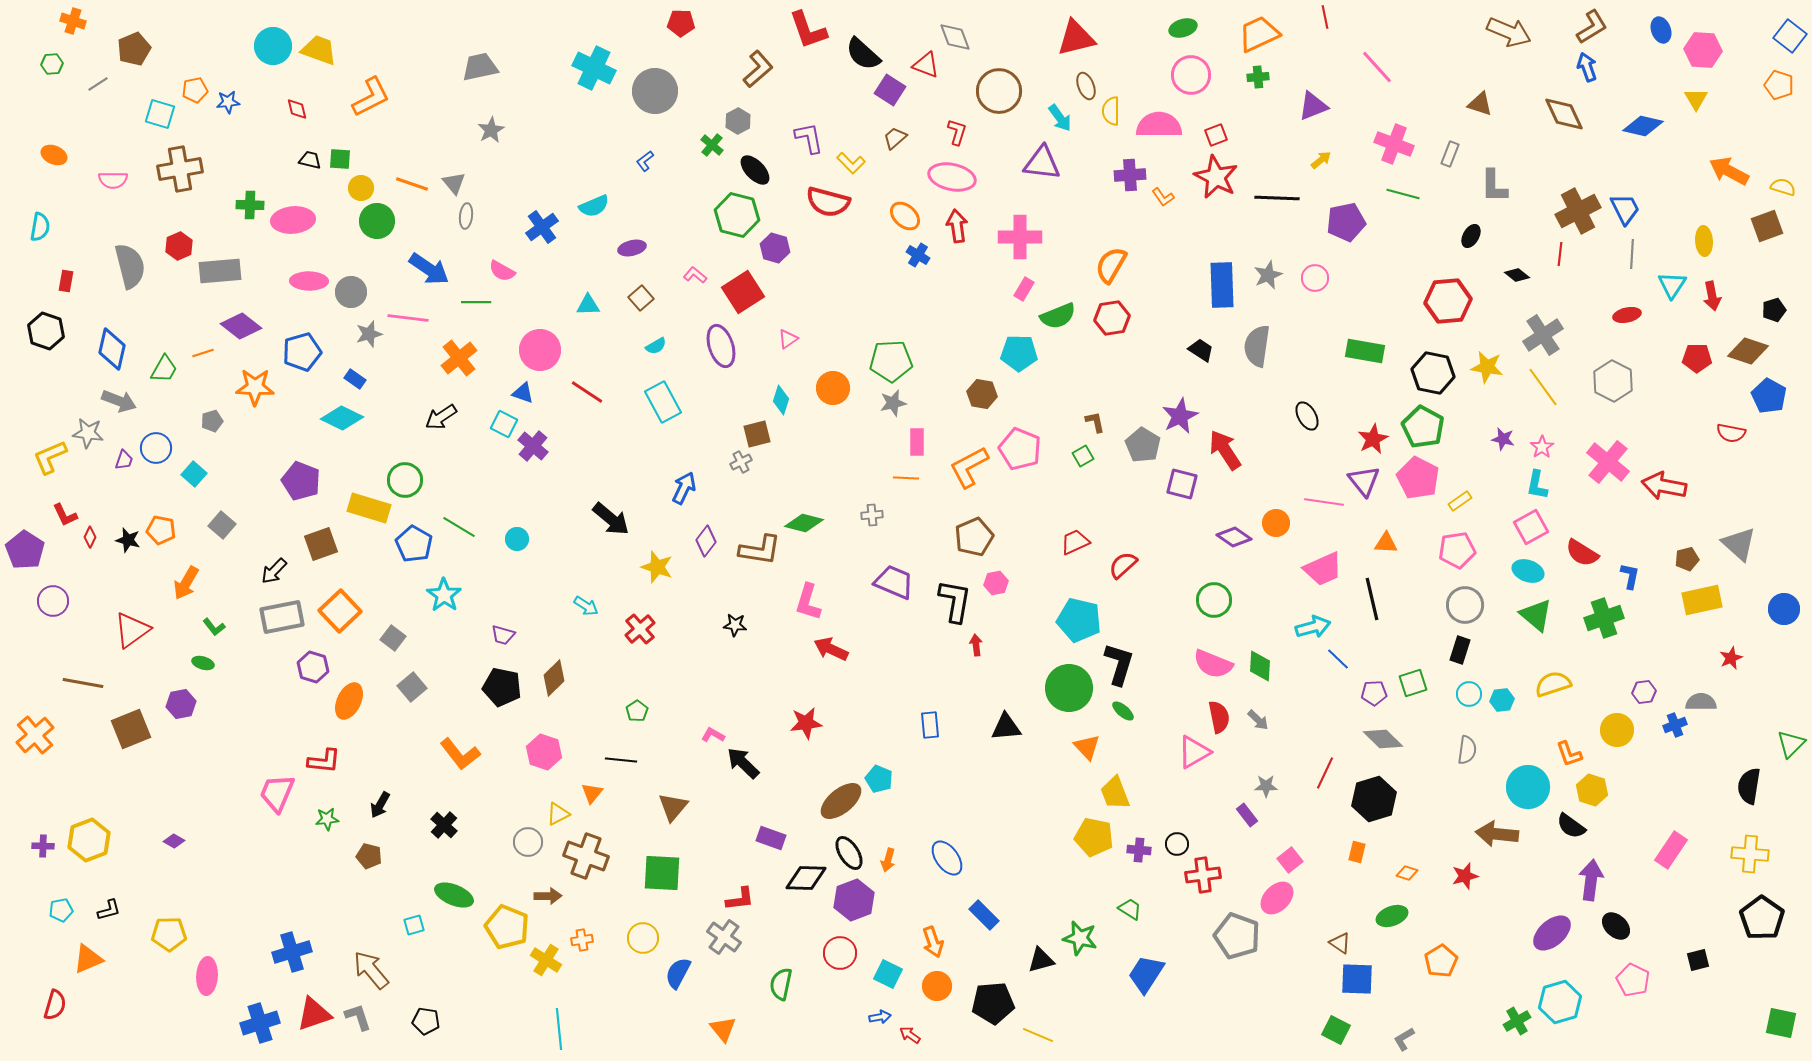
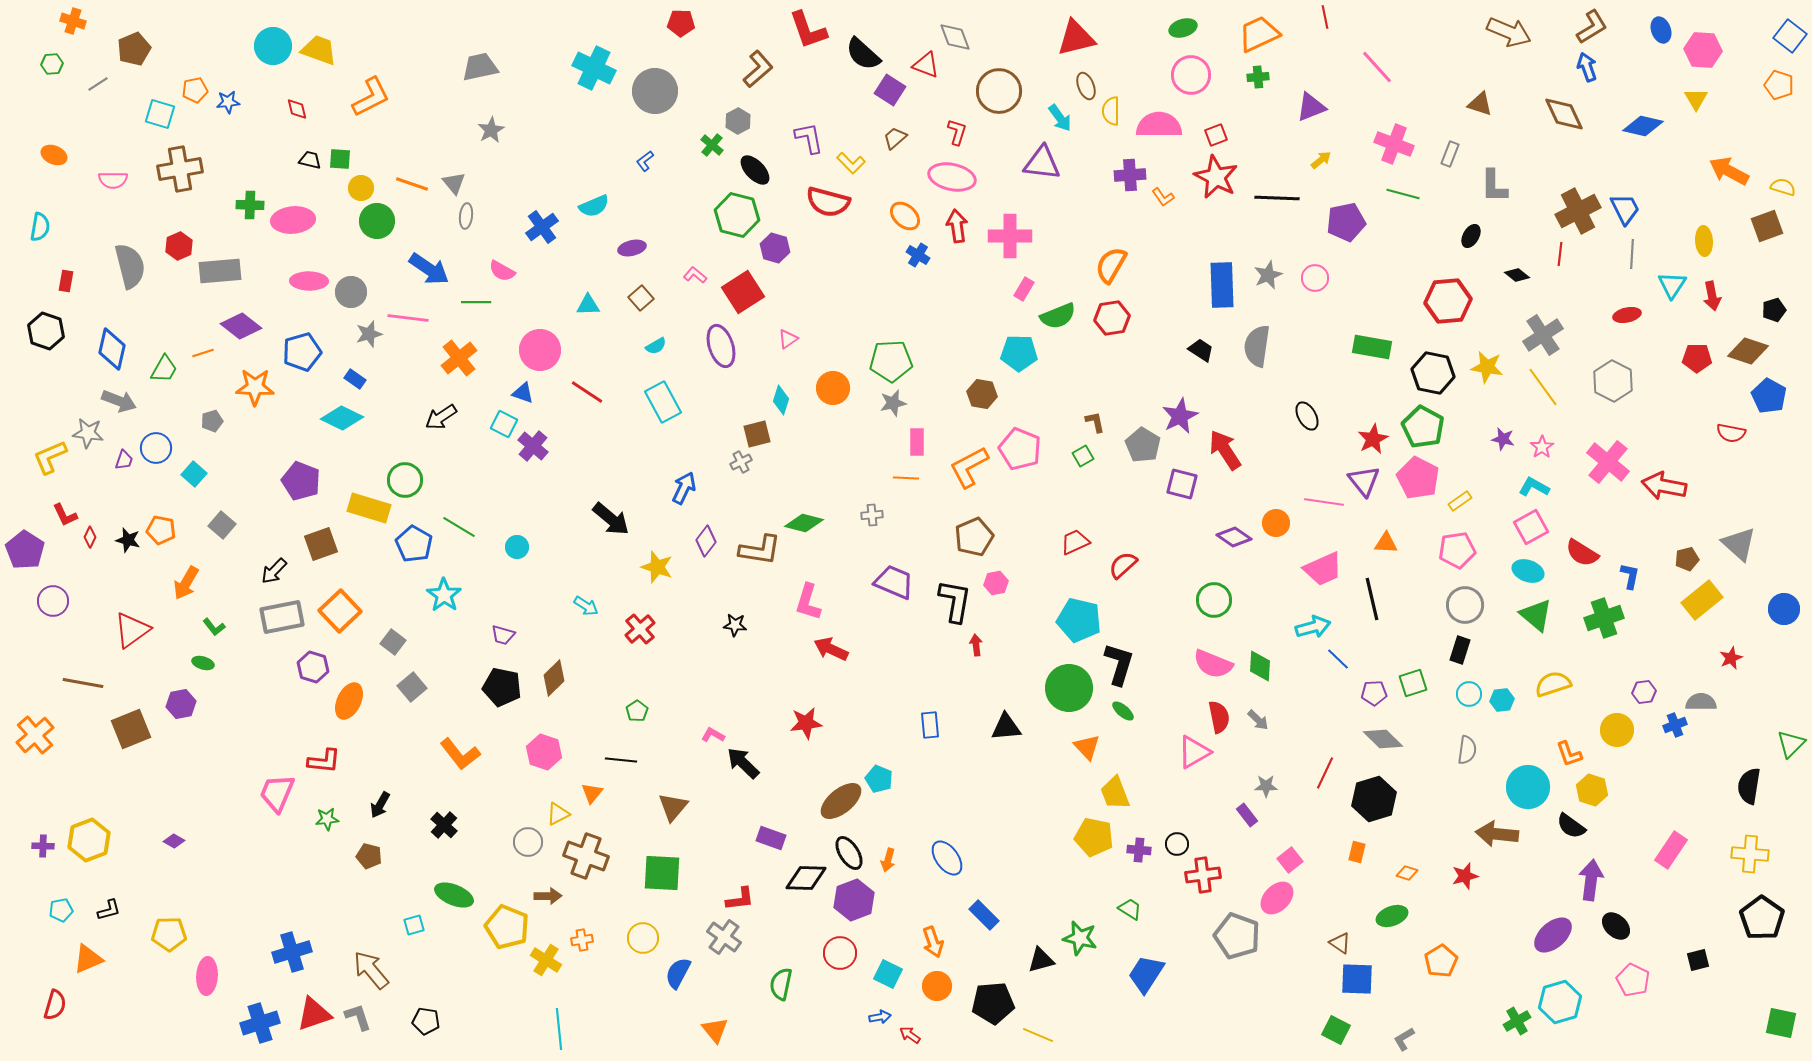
purple triangle at (1313, 106): moved 2 px left, 1 px down
pink cross at (1020, 237): moved 10 px left, 1 px up
green rectangle at (1365, 351): moved 7 px right, 4 px up
cyan L-shape at (1537, 485): moved 3 px left, 2 px down; rotated 108 degrees clockwise
cyan circle at (517, 539): moved 8 px down
yellow rectangle at (1702, 600): rotated 27 degrees counterclockwise
gray square at (393, 638): moved 4 px down
purple ellipse at (1552, 933): moved 1 px right, 2 px down
orange triangle at (723, 1029): moved 8 px left, 1 px down
